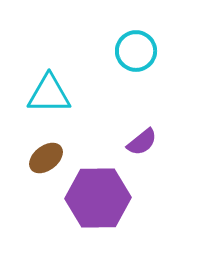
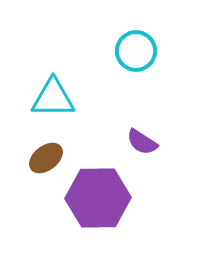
cyan triangle: moved 4 px right, 4 px down
purple semicircle: rotated 72 degrees clockwise
